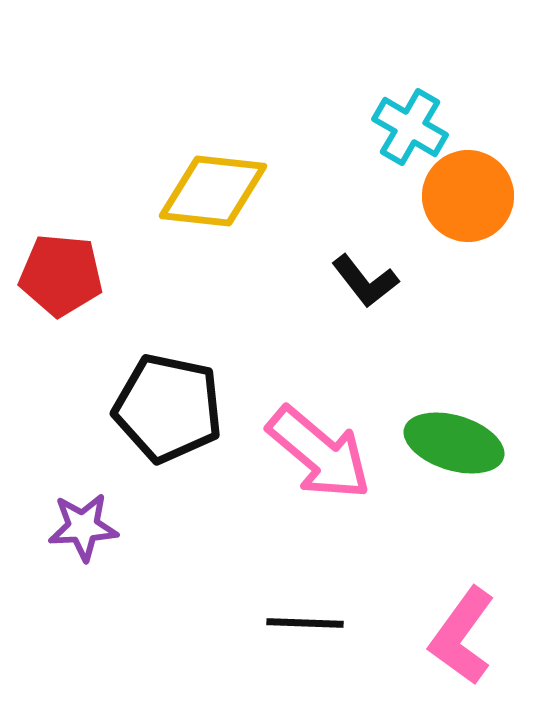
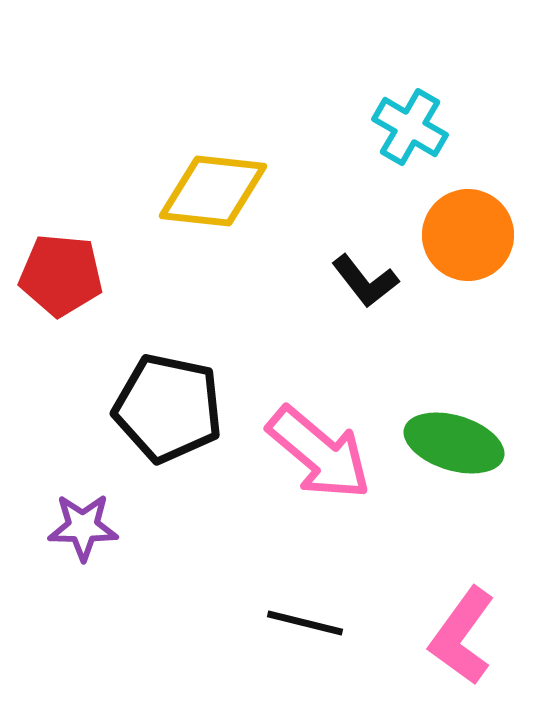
orange circle: moved 39 px down
purple star: rotated 4 degrees clockwise
black line: rotated 12 degrees clockwise
